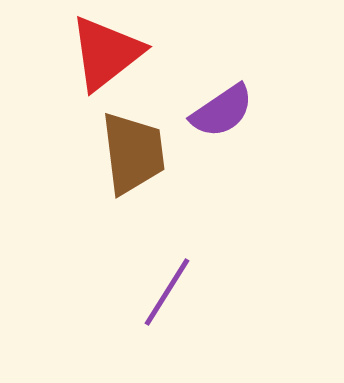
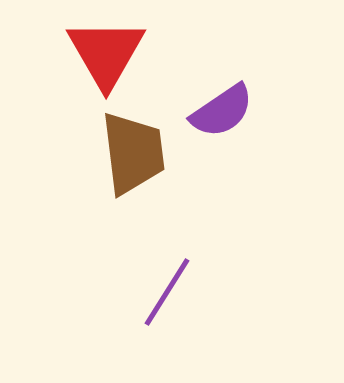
red triangle: rotated 22 degrees counterclockwise
